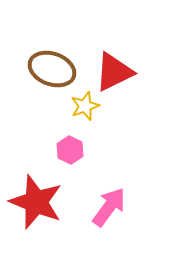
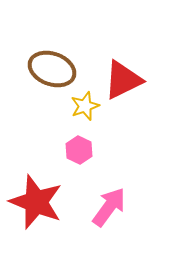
red triangle: moved 9 px right, 8 px down
pink hexagon: moved 9 px right
